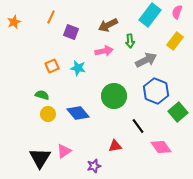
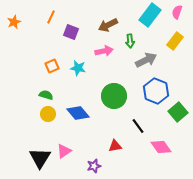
green semicircle: moved 4 px right
